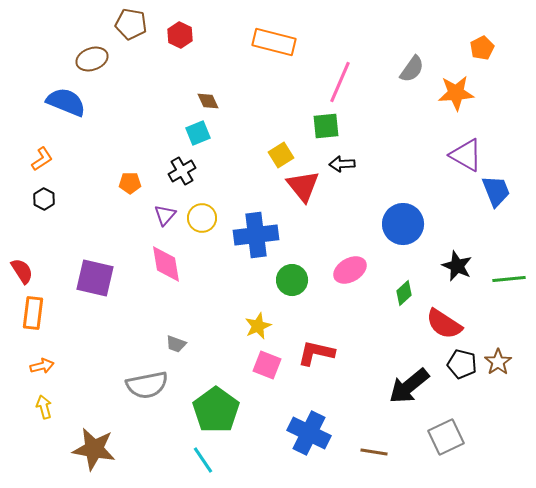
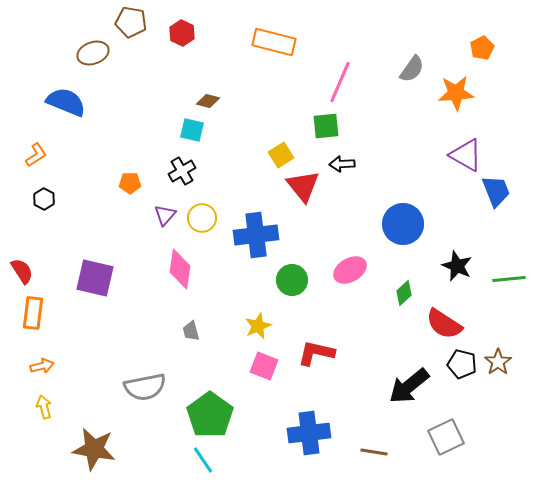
brown pentagon at (131, 24): moved 2 px up
red hexagon at (180, 35): moved 2 px right, 2 px up
brown ellipse at (92, 59): moved 1 px right, 6 px up
brown diamond at (208, 101): rotated 50 degrees counterclockwise
cyan square at (198, 133): moved 6 px left, 3 px up; rotated 35 degrees clockwise
orange L-shape at (42, 159): moved 6 px left, 4 px up
pink diamond at (166, 264): moved 14 px right, 5 px down; rotated 18 degrees clockwise
gray trapezoid at (176, 344): moved 15 px right, 13 px up; rotated 55 degrees clockwise
pink square at (267, 365): moved 3 px left, 1 px down
gray semicircle at (147, 385): moved 2 px left, 2 px down
green pentagon at (216, 410): moved 6 px left, 5 px down
blue cross at (309, 433): rotated 33 degrees counterclockwise
